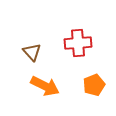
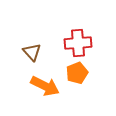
orange pentagon: moved 17 px left, 12 px up
